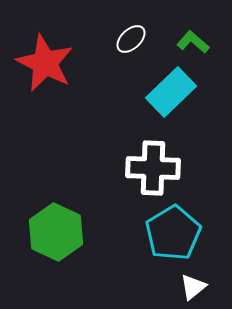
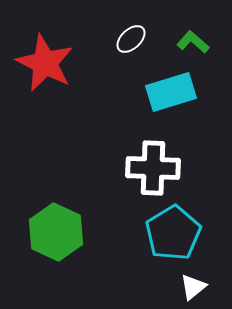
cyan rectangle: rotated 27 degrees clockwise
